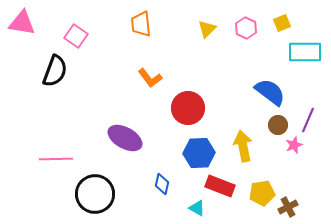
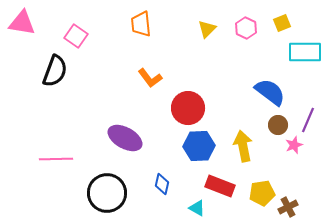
blue hexagon: moved 7 px up
black circle: moved 12 px right, 1 px up
